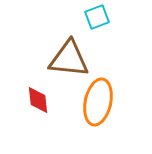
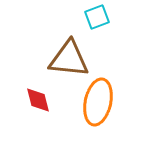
red diamond: rotated 8 degrees counterclockwise
